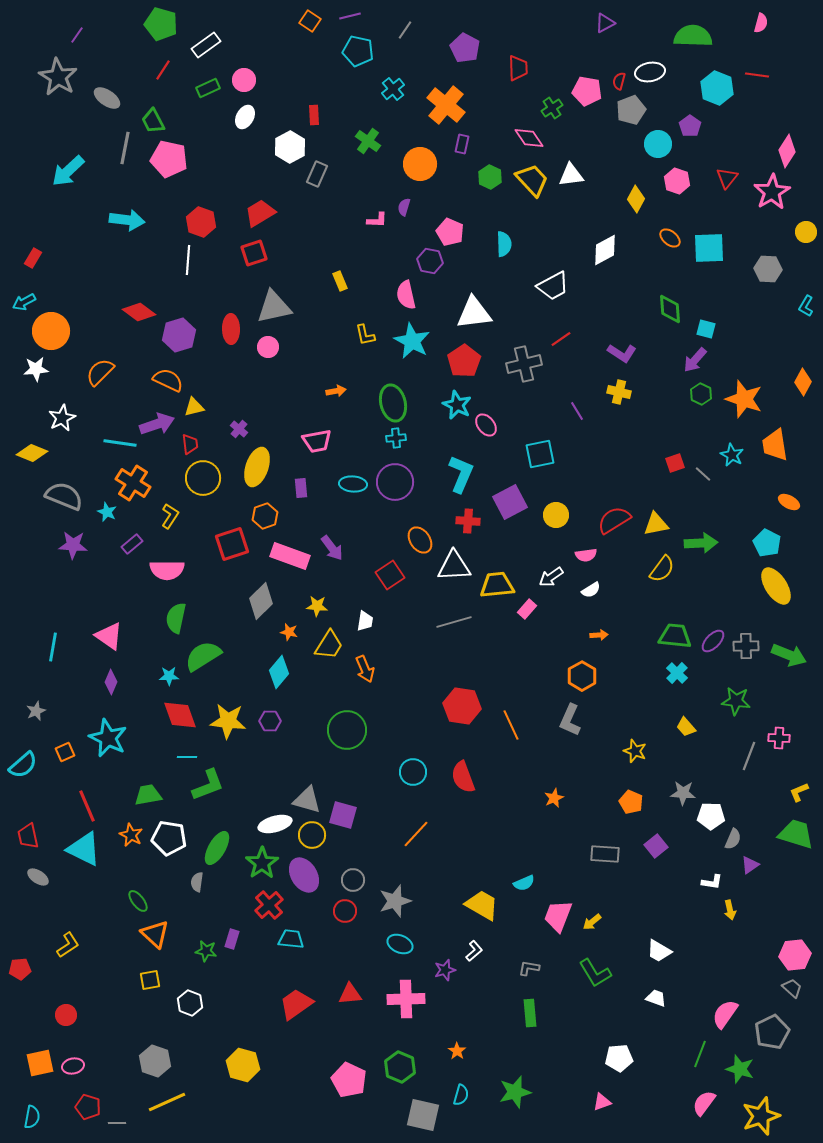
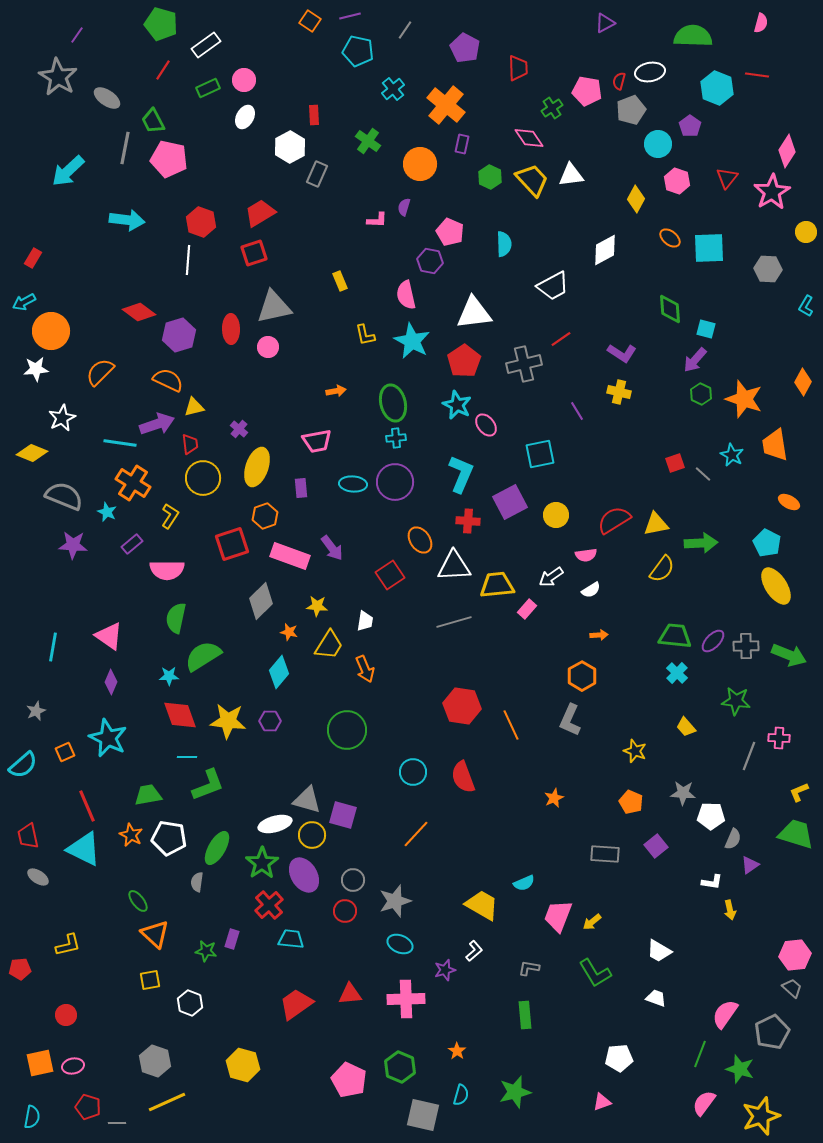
yellow L-shape at (68, 945): rotated 20 degrees clockwise
green rectangle at (530, 1013): moved 5 px left, 2 px down
